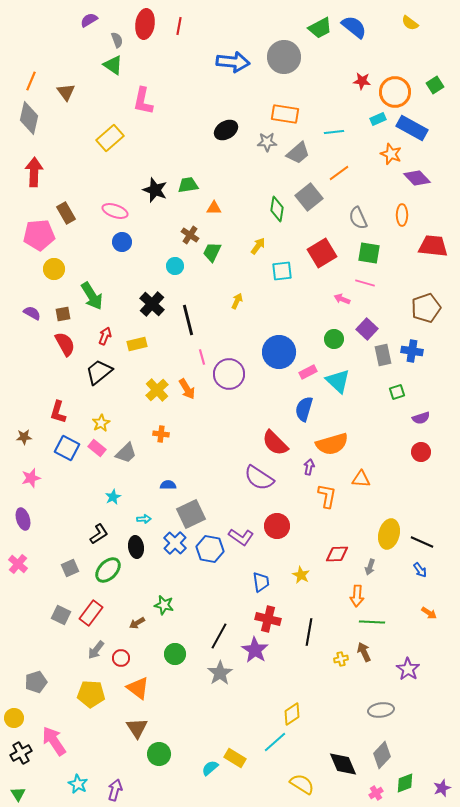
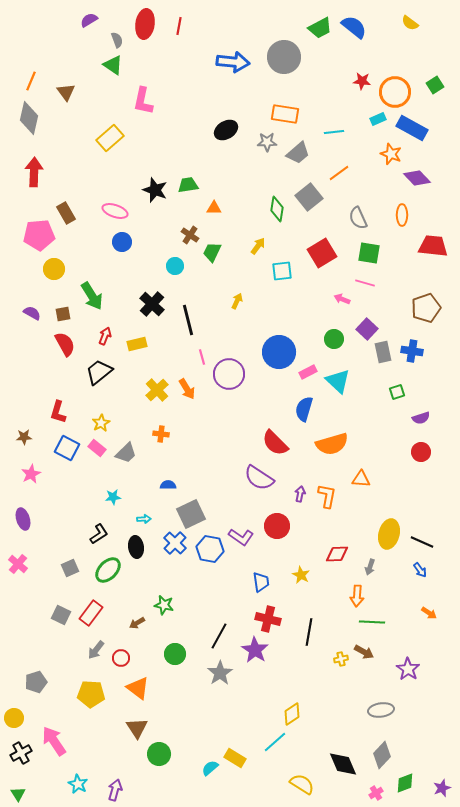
gray rectangle at (383, 355): moved 3 px up
purple arrow at (309, 467): moved 9 px left, 27 px down
pink star at (31, 478): moved 4 px up; rotated 12 degrees counterclockwise
cyan star at (113, 497): rotated 21 degrees clockwise
brown arrow at (364, 652): rotated 144 degrees clockwise
